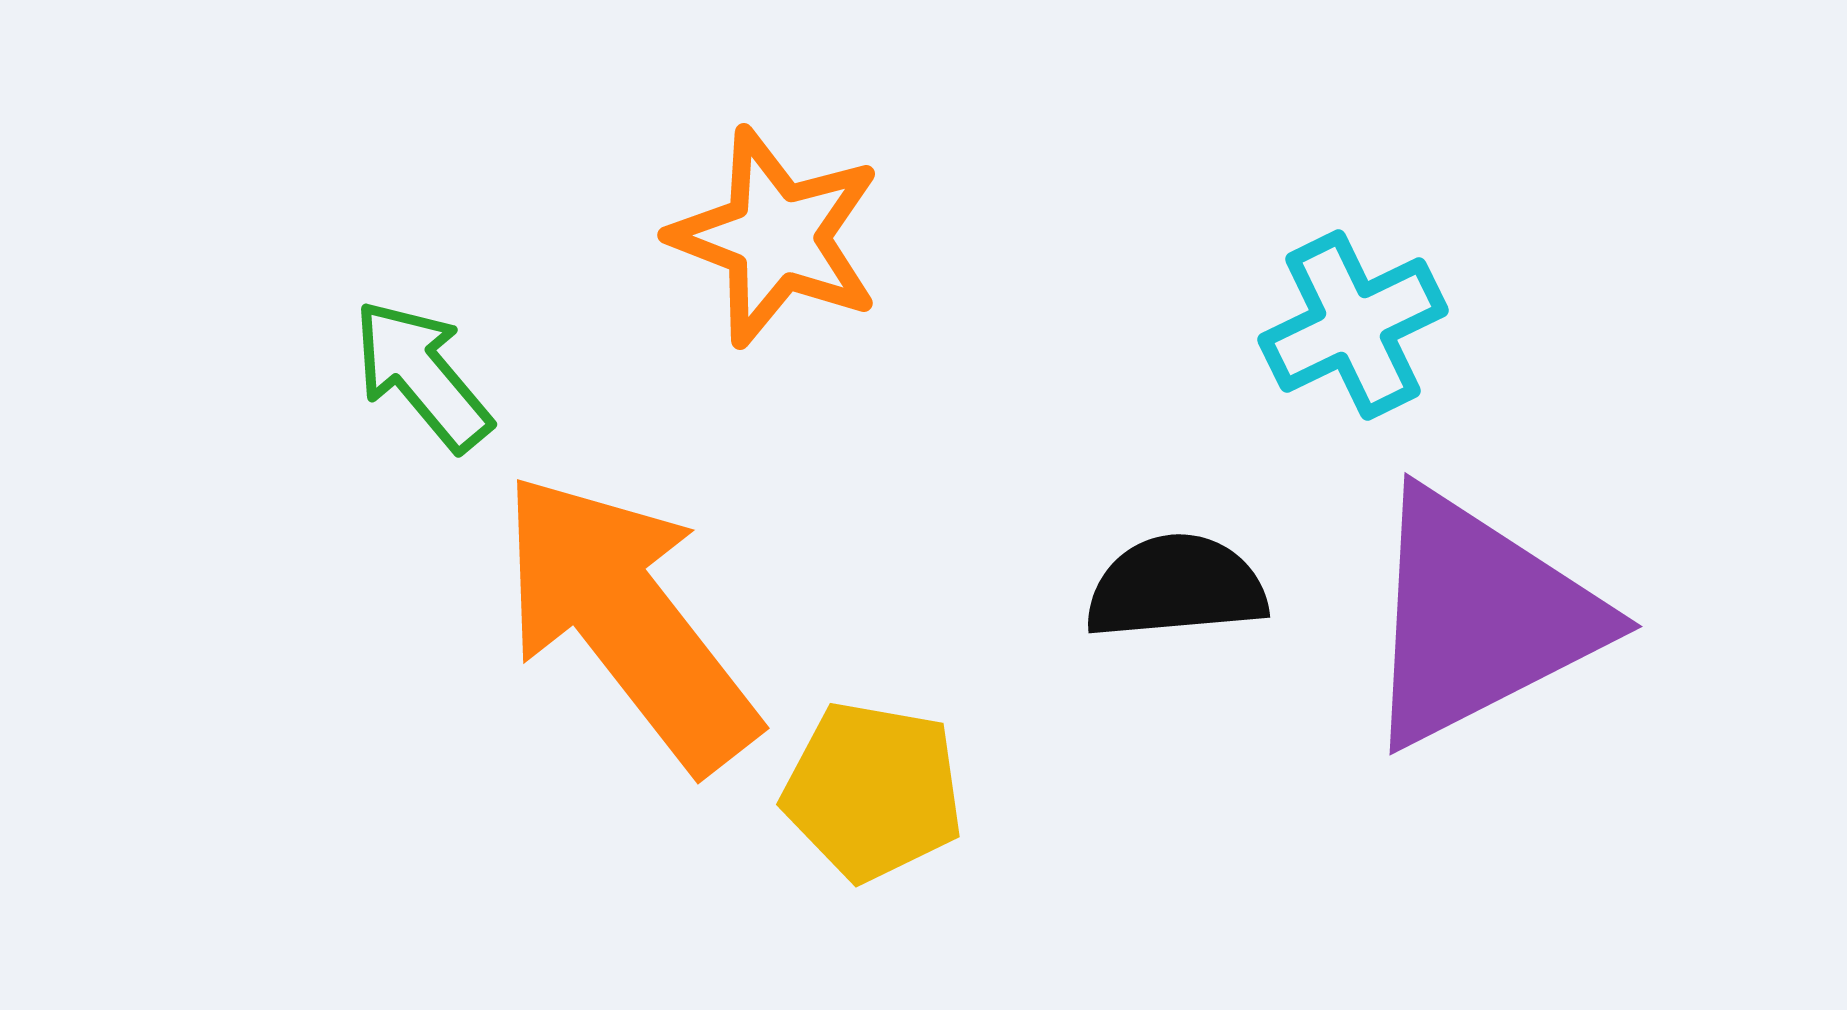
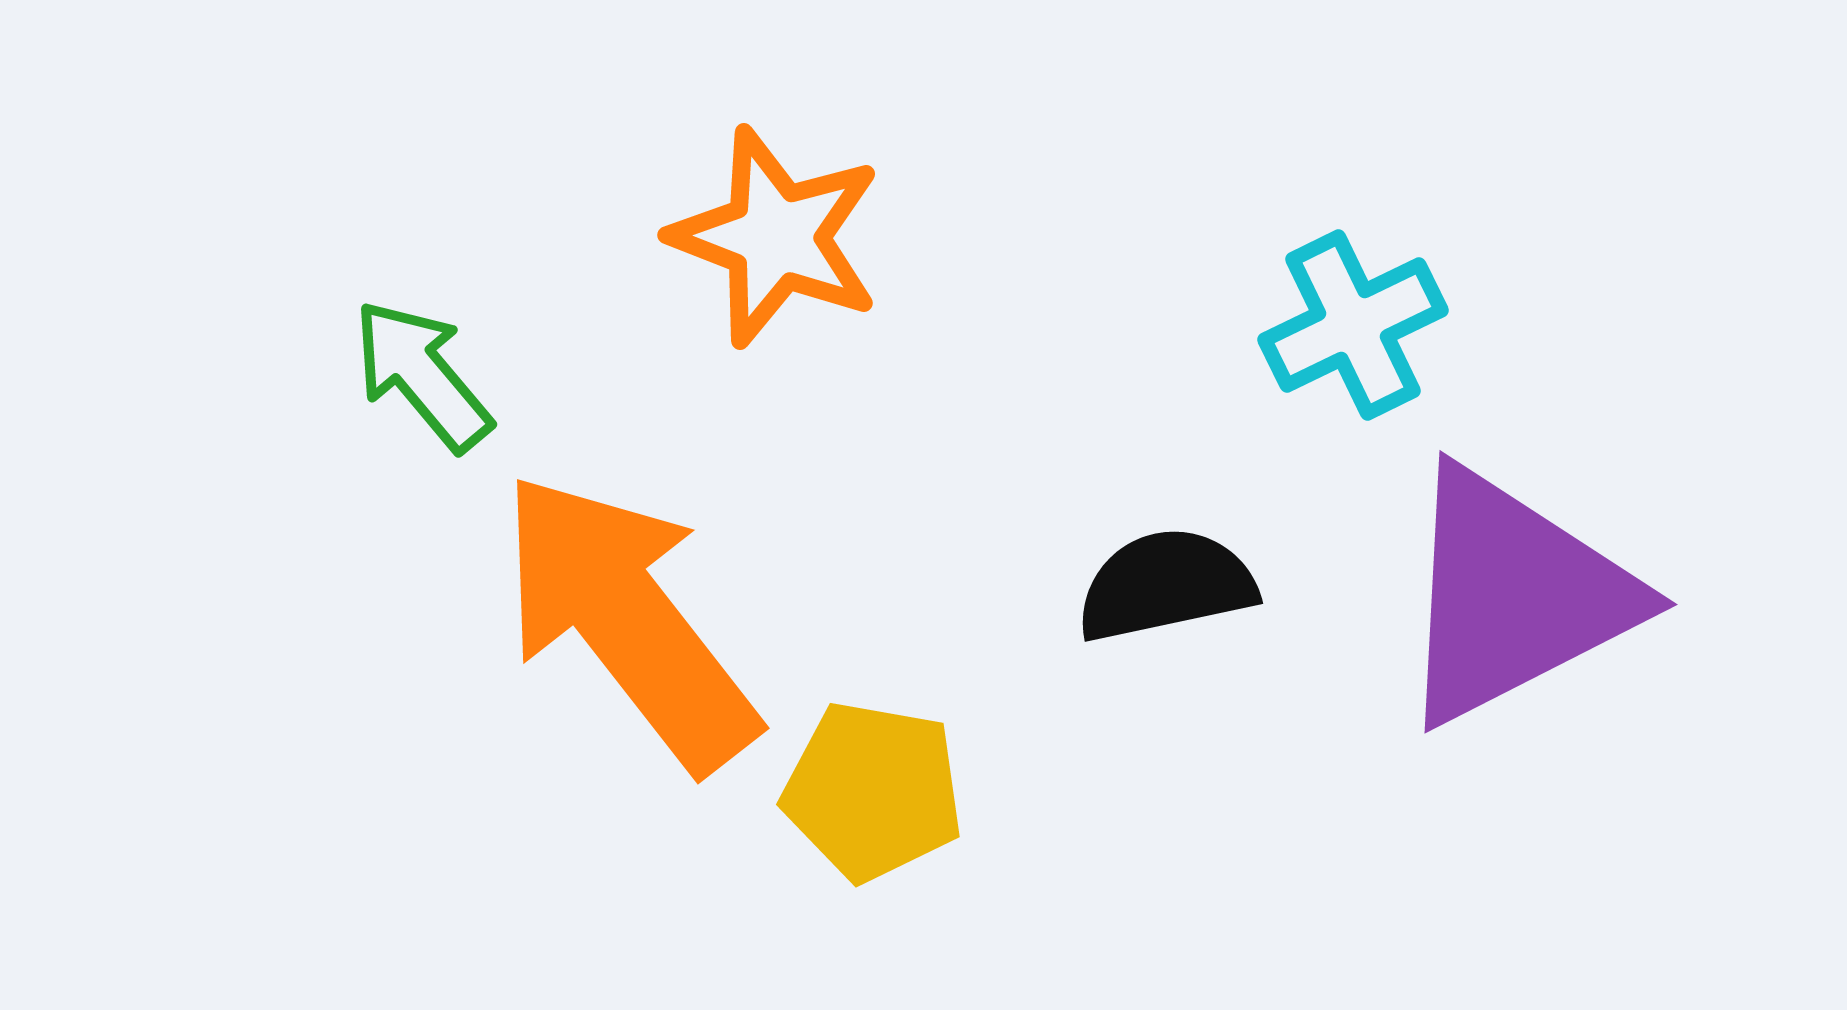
black semicircle: moved 10 px left, 2 px up; rotated 7 degrees counterclockwise
purple triangle: moved 35 px right, 22 px up
